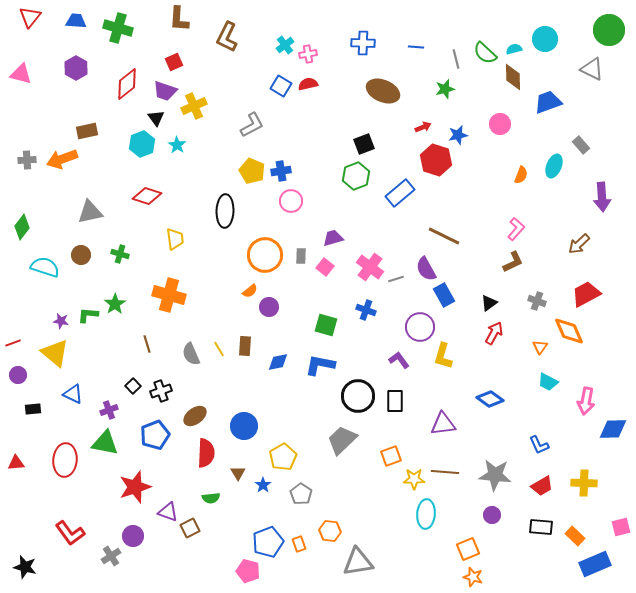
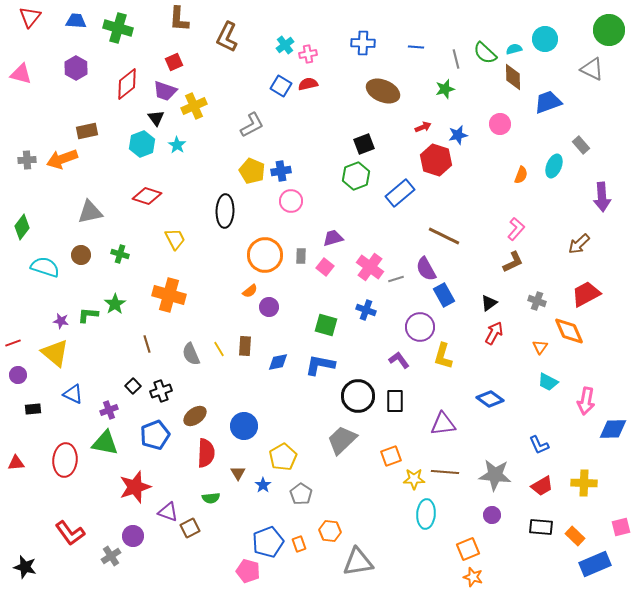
yellow trapezoid at (175, 239): rotated 20 degrees counterclockwise
